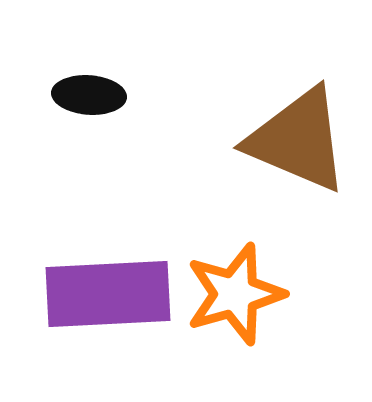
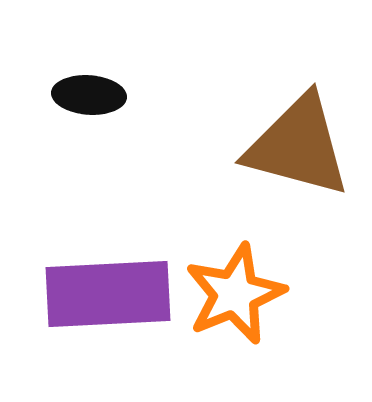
brown triangle: moved 6 px down; rotated 8 degrees counterclockwise
orange star: rotated 6 degrees counterclockwise
